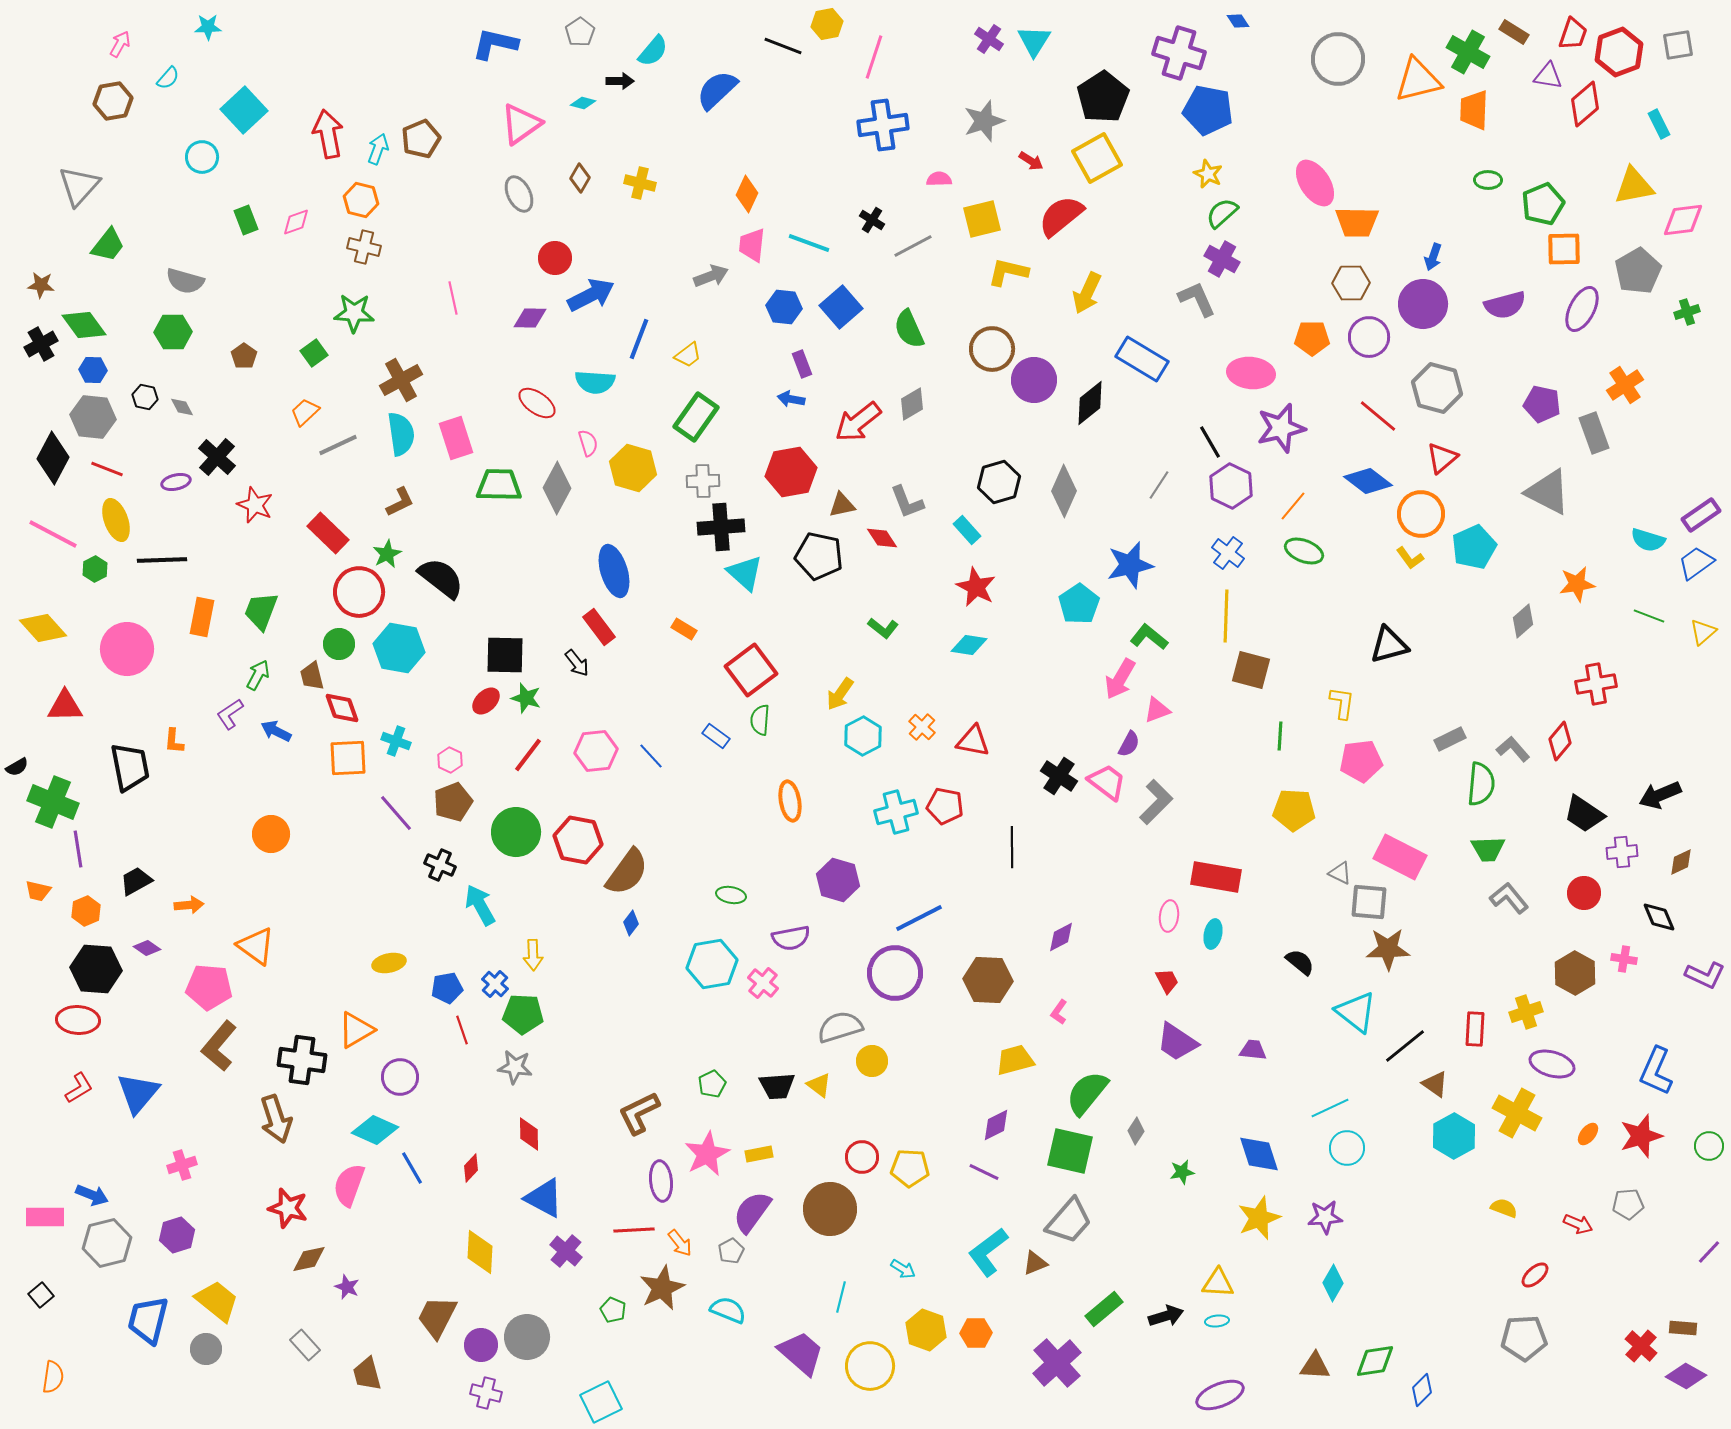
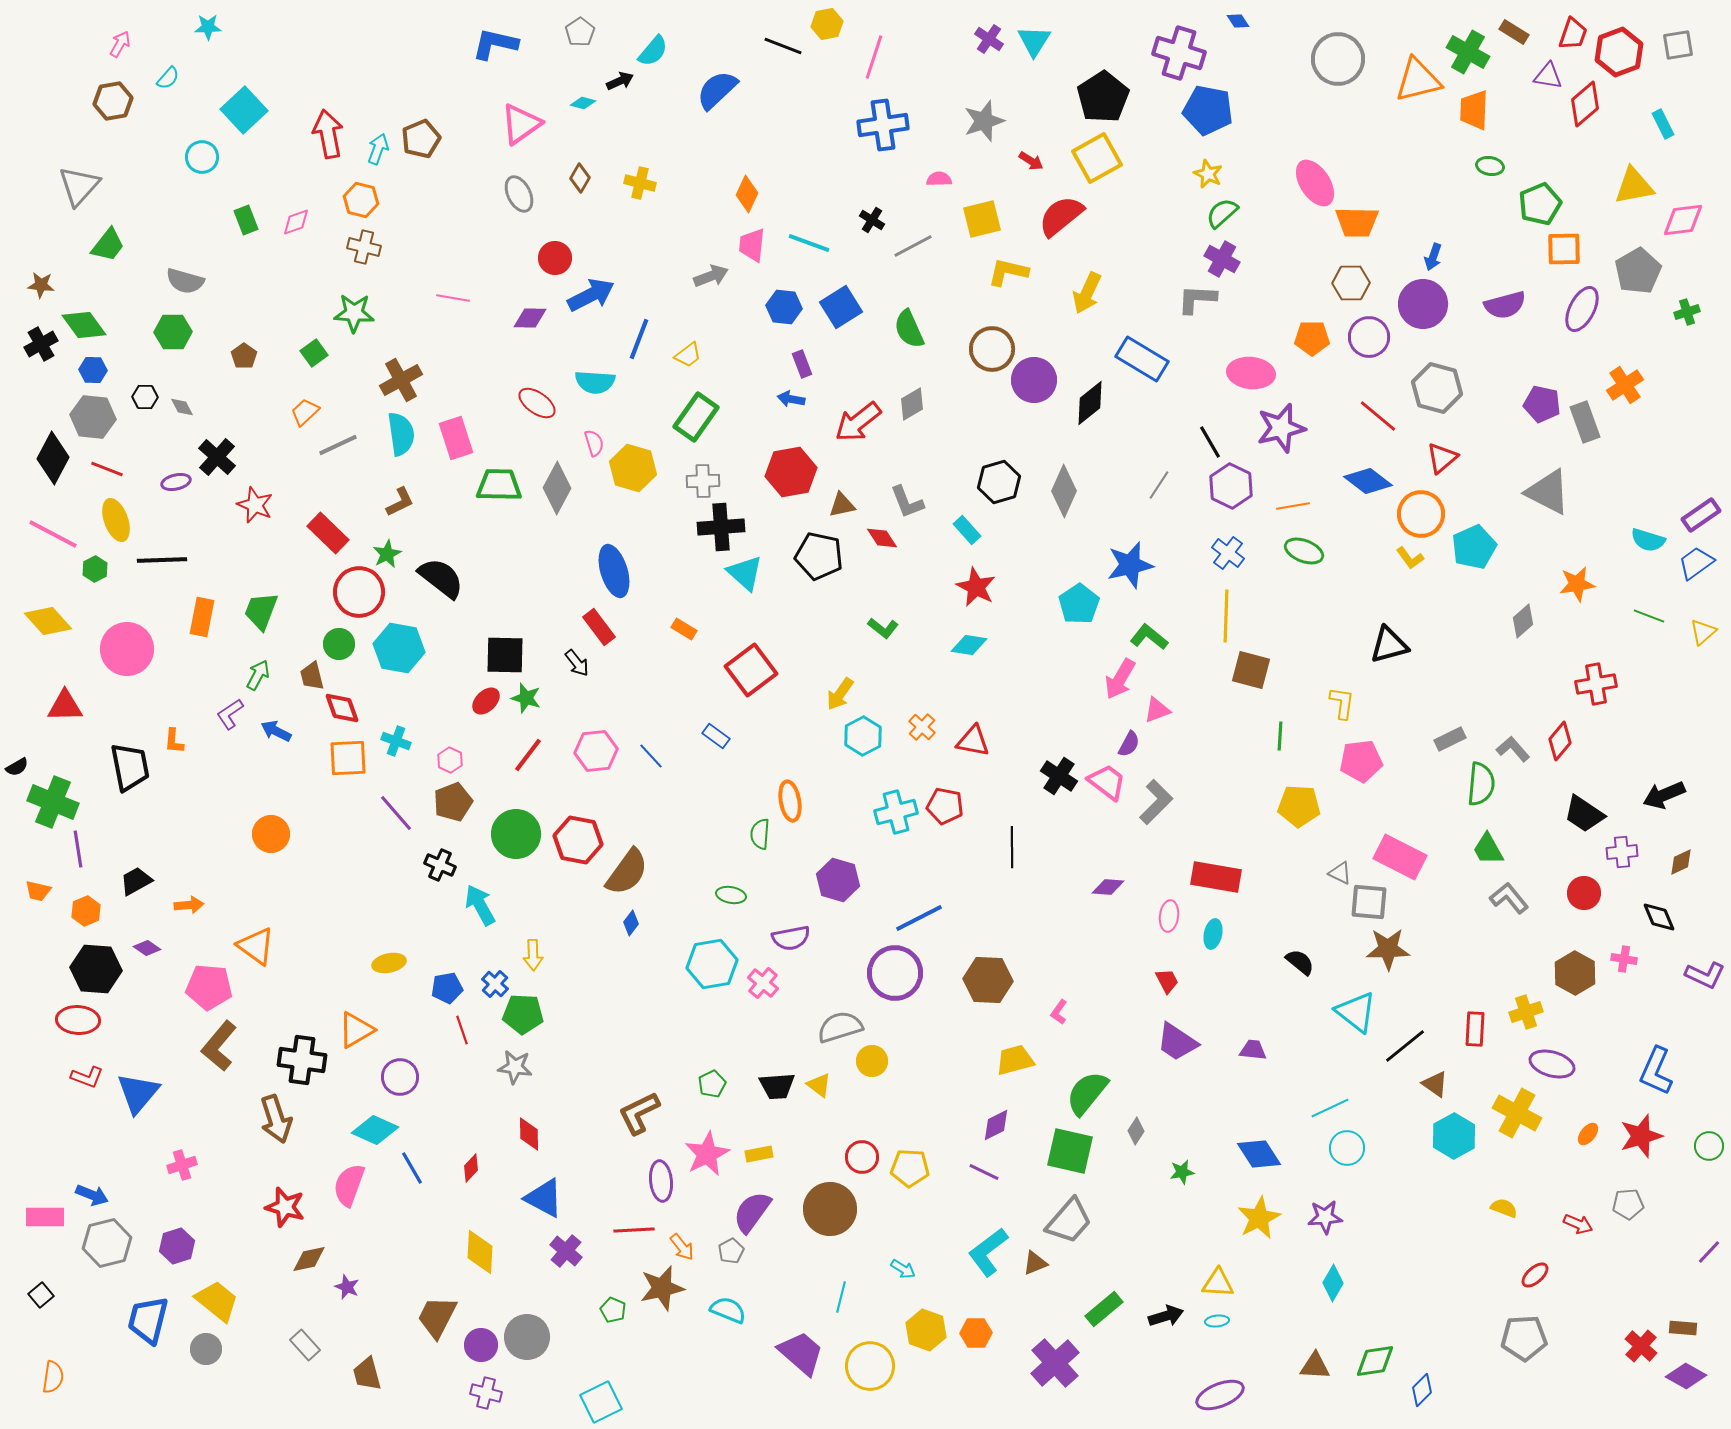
black arrow at (620, 81): rotated 24 degrees counterclockwise
cyan rectangle at (1659, 124): moved 4 px right
green ellipse at (1488, 180): moved 2 px right, 14 px up; rotated 8 degrees clockwise
green pentagon at (1543, 204): moved 3 px left
pink line at (453, 298): rotated 68 degrees counterclockwise
gray L-shape at (1197, 299): rotated 63 degrees counterclockwise
blue square at (841, 307): rotated 9 degrees clockwise
black hexagon at (145, 397): rotated 10 degrees counterclockwise
gray rectangle at (1594, 433): moved 9 px left, 11 px up
pink semicircle at (588, 443): moved 6 px right
orange line at (1293, 506): rotated 40 degrees clockwise
yellow diamond at (43, 628): moved 5 px right, 7 px up
green semicircle at (760, 720): moved 114 px down
black arrow at (1660, 795): moved 4 px right
yellow pentagon at (1294, 810): moved 5 px right, 4 px up
green circle at (516, 832): moved 2 px down
green trapezoid at (1488, 849): rotated 63 degrees clockwise
purple diamond at (1061, 937): moved 47 px right, 50 px up; rotated 32 degrees clockwise
red L-shape at (79, 1088): moved 8 px right, 11 px up; rotated 52 degrees clockwise
blue diamond at (1259, 1154): rotated 15 degrees counterclockwise
red star at (288, 1208): moved 3 px left, 1 px up
yellow star at (1259, 1218): rotated 6 degrees counterclockwise
purple hexagon at (177, 1235): moved 11 px down
orange arrow at (680, 1243): moved 2 px right, 4 px down
brown star at (662, 1288): rotated 12 degrees clockwise
purple cross at (1057, 1363): moved 2 px left
